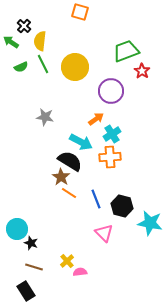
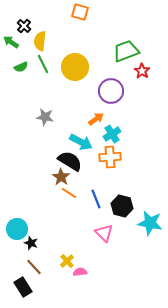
brown line: rotated 30 degrees clockwise
black rectangle: moved 3 px left, 4 px up
